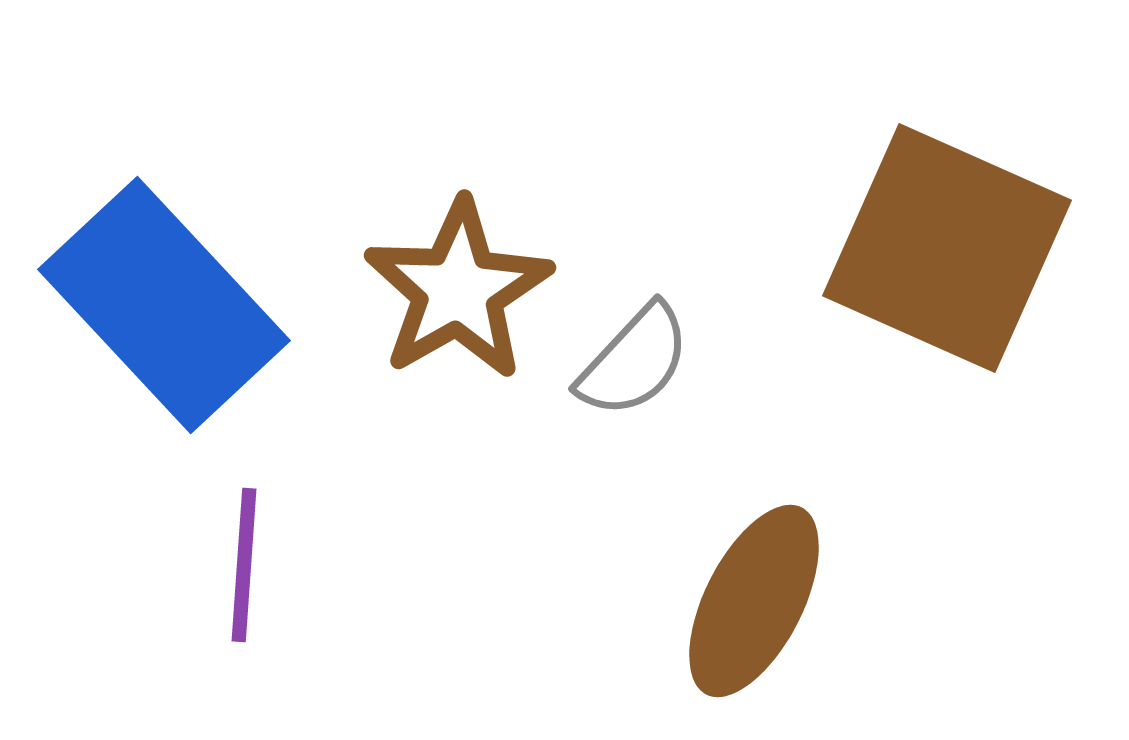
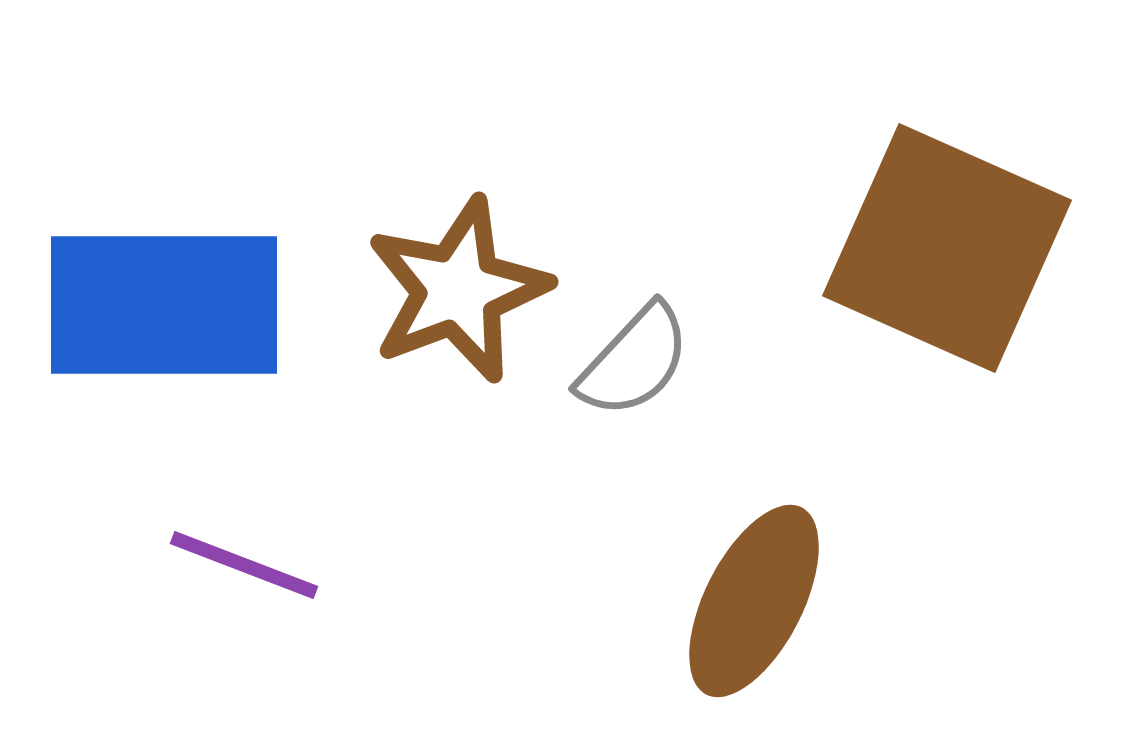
brown star: rotated 9 degrees clockwise
blue rectangle: rotated 47 degrees counterclockwise
purple line: rotated 73 degrees counterclockwise
